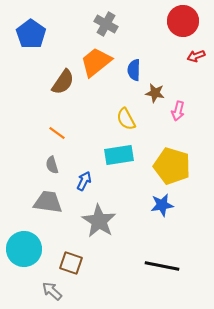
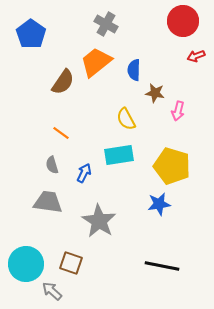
orange line: moved 4 px right
blue arrow: moved 8 px up
blue star: moved 3 px left, 1 px up
cyan circle: moved 2 px right, 15 px down
